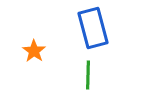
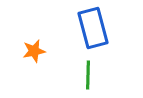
orange star: rotated 25 degrees clockwise
